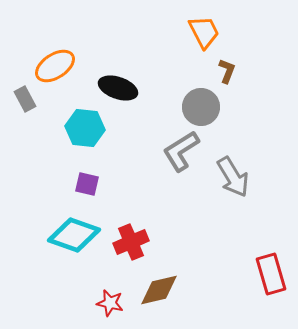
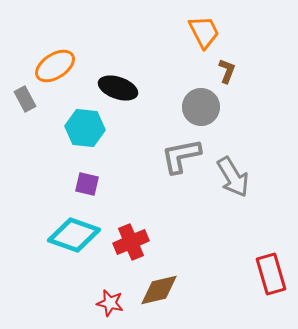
gray L-shape: moved 5 px down; rotated 21 degrees clockwise
